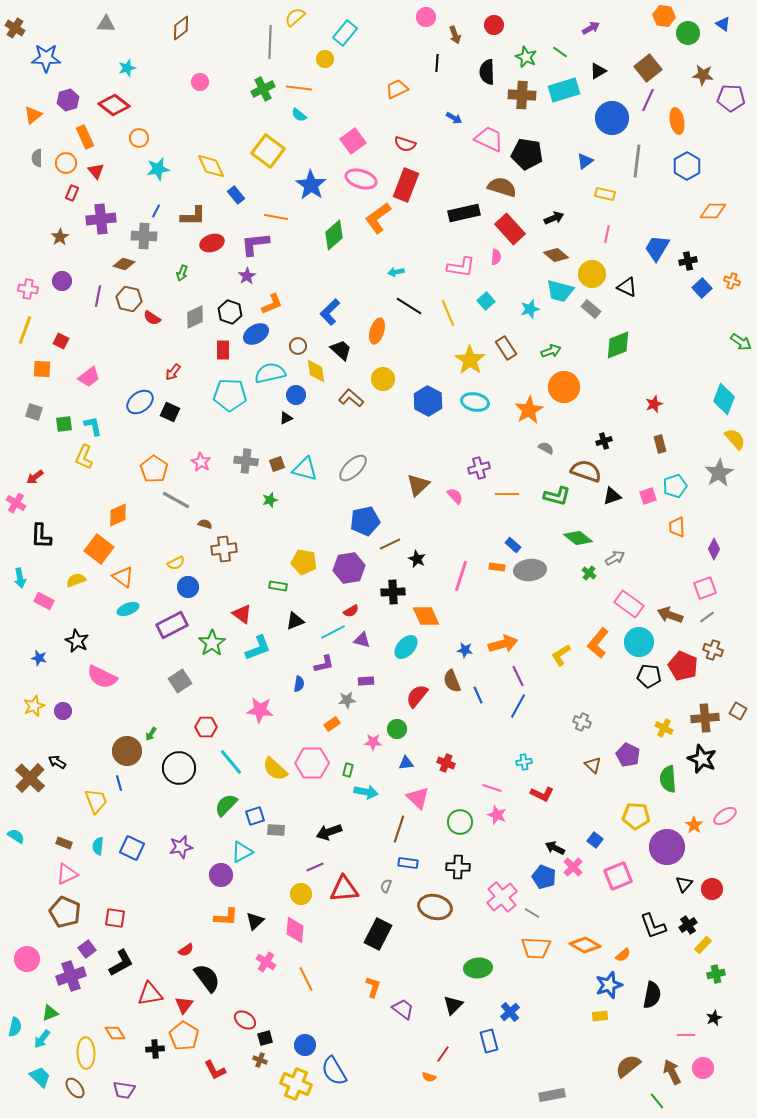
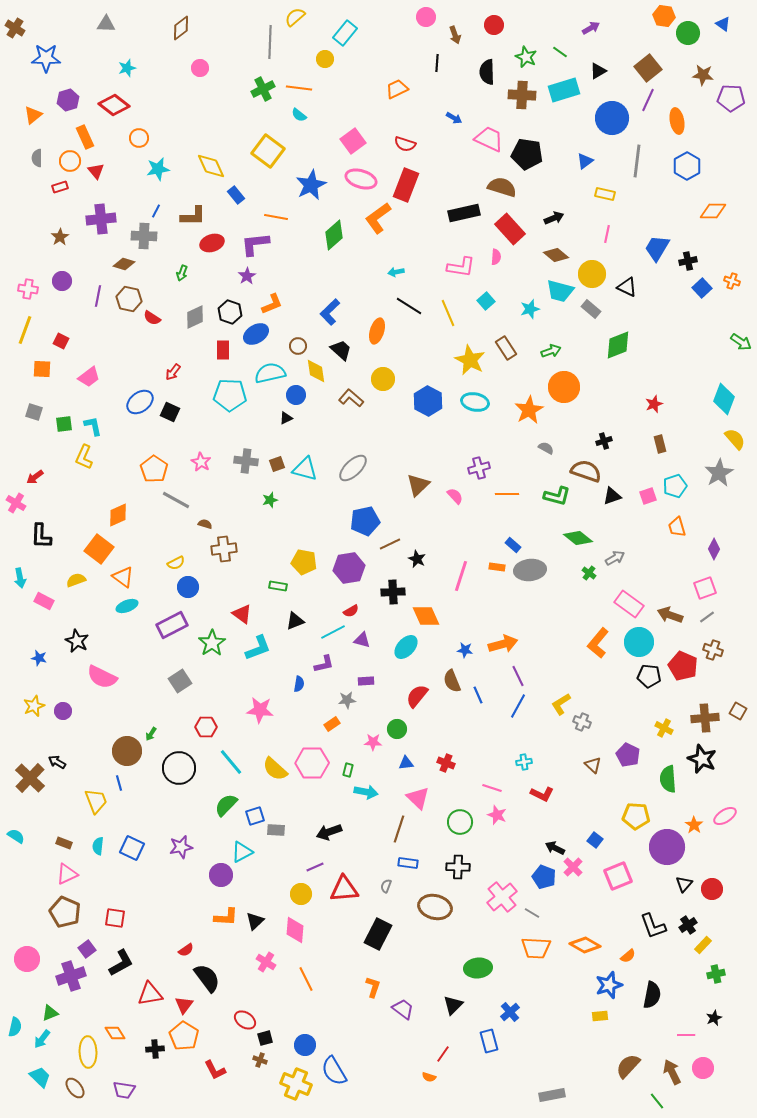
pink circle at (200, 82): moved 14 px up
orange circle at (66, 163): moved 4 px right, 2 px up
blue star at (311, 185): rotated 12 degrees clockwise
red rectangle at (72, 193): moved 12 px left, 6 px up; rotated 49 degrees clockwise
yellow star at (470, 360): rotated 8 degrees counterclockwise
orange trapezoid at (677, 527): rotated 15 degrees counterclockwise
cyan ellipse at (128, 609): moved 1 px left, 3 px up
yellow L-shape at (561, 655): moved 49 px down
orange semicircle at (623, 955): moved 5 px right, 1 px down
yellow ellipse at (86, 1053): moved 2 px right, 1 px up
brown semicircle at (628, 1066): rotated 8 degrees counterclockwise
